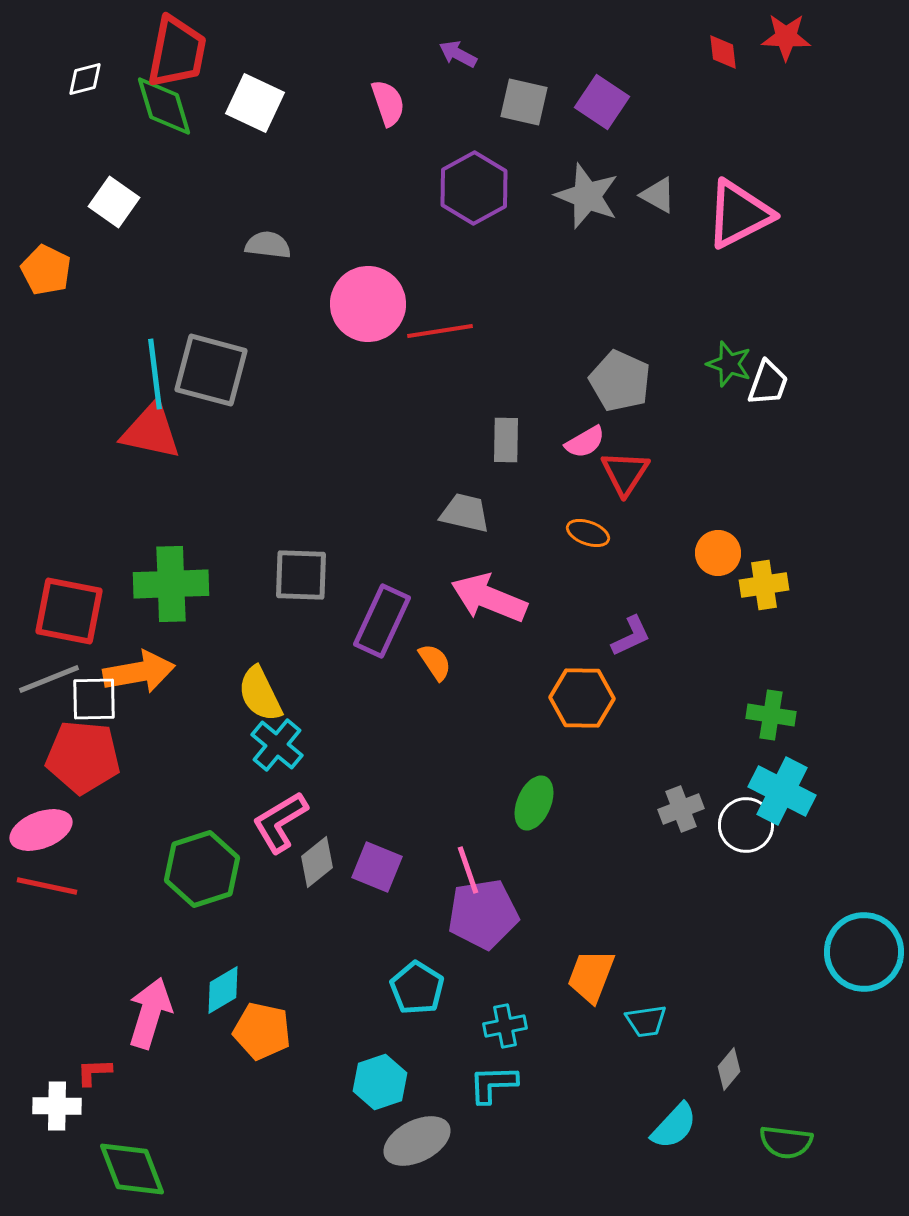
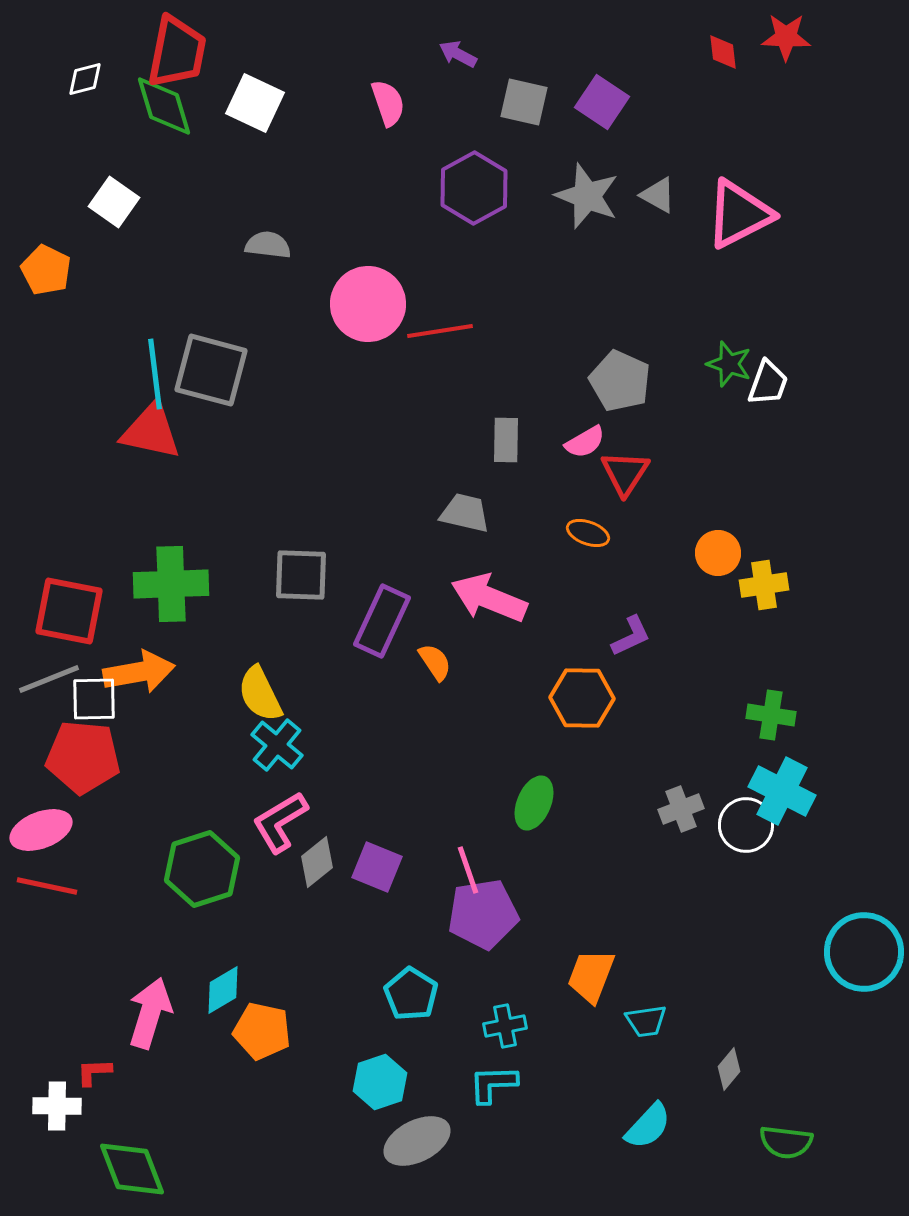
cyan pentagon at (417, 988): moved 6 px left, 6 px down
cyan semicircle at (674, 1126): moved 26 px left
